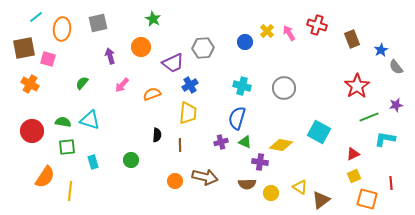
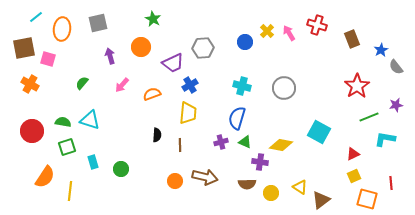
green square at (67, 147): rotated 12 degrees counterclockwise
green circle at (131, 160): moved 10 px left, 9 px down
